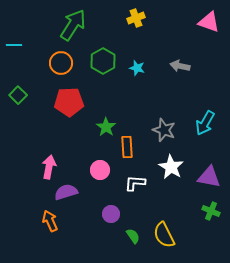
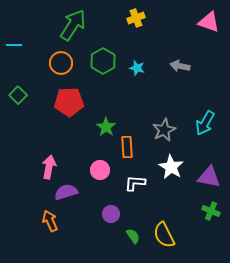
gray star: rotated 25 degrees clockwise
